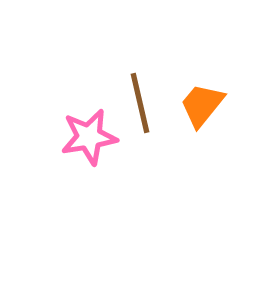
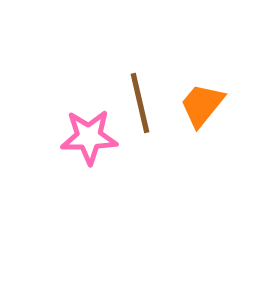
pink star: rotated 8 degrees clockwise
